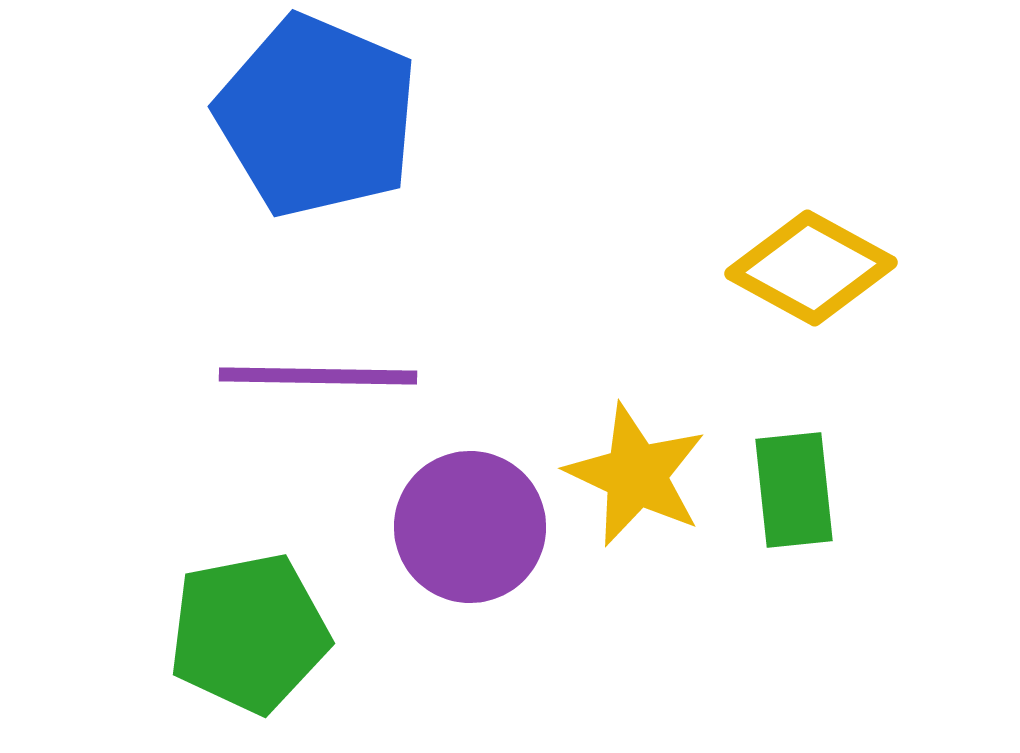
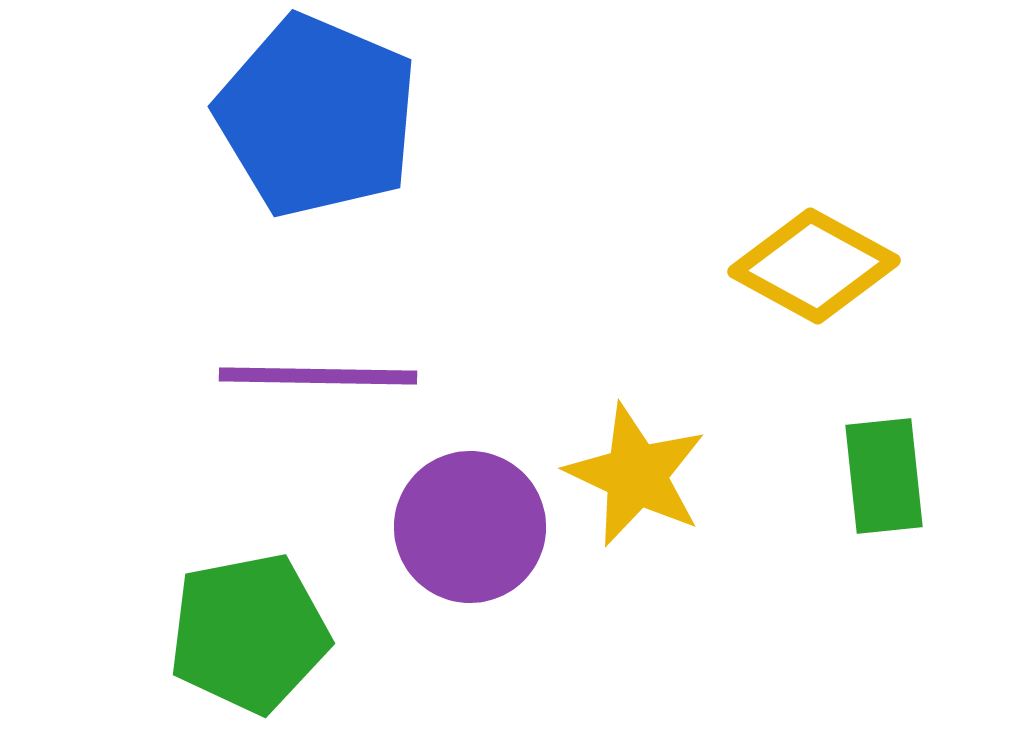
yellow diamond: moved 3 px right, 2 px up
green rectangle: moved 90 px right, 14 px up
